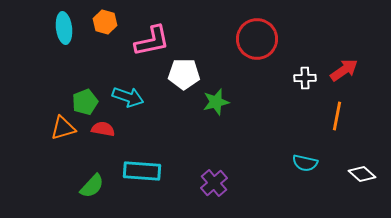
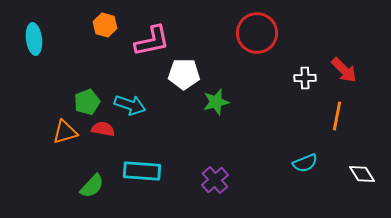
orange hexagon: moved 3 px down
cyan ellipse: moved 30 px left, 11 px down
red circle: moved 6 px up
red arrow: rotated 80 degrees clockwise
cyan arrow: moved 2 px right, 8 px down
green pentagon: moved 2 px right
orange triangle: moved 2 px right, 4 px down
cyan semicircle: rotated 35 degrees counterclockwise
white diamond: rotated 16 degrees clockwise
purple cross: moved 1 px right, 3 px up
